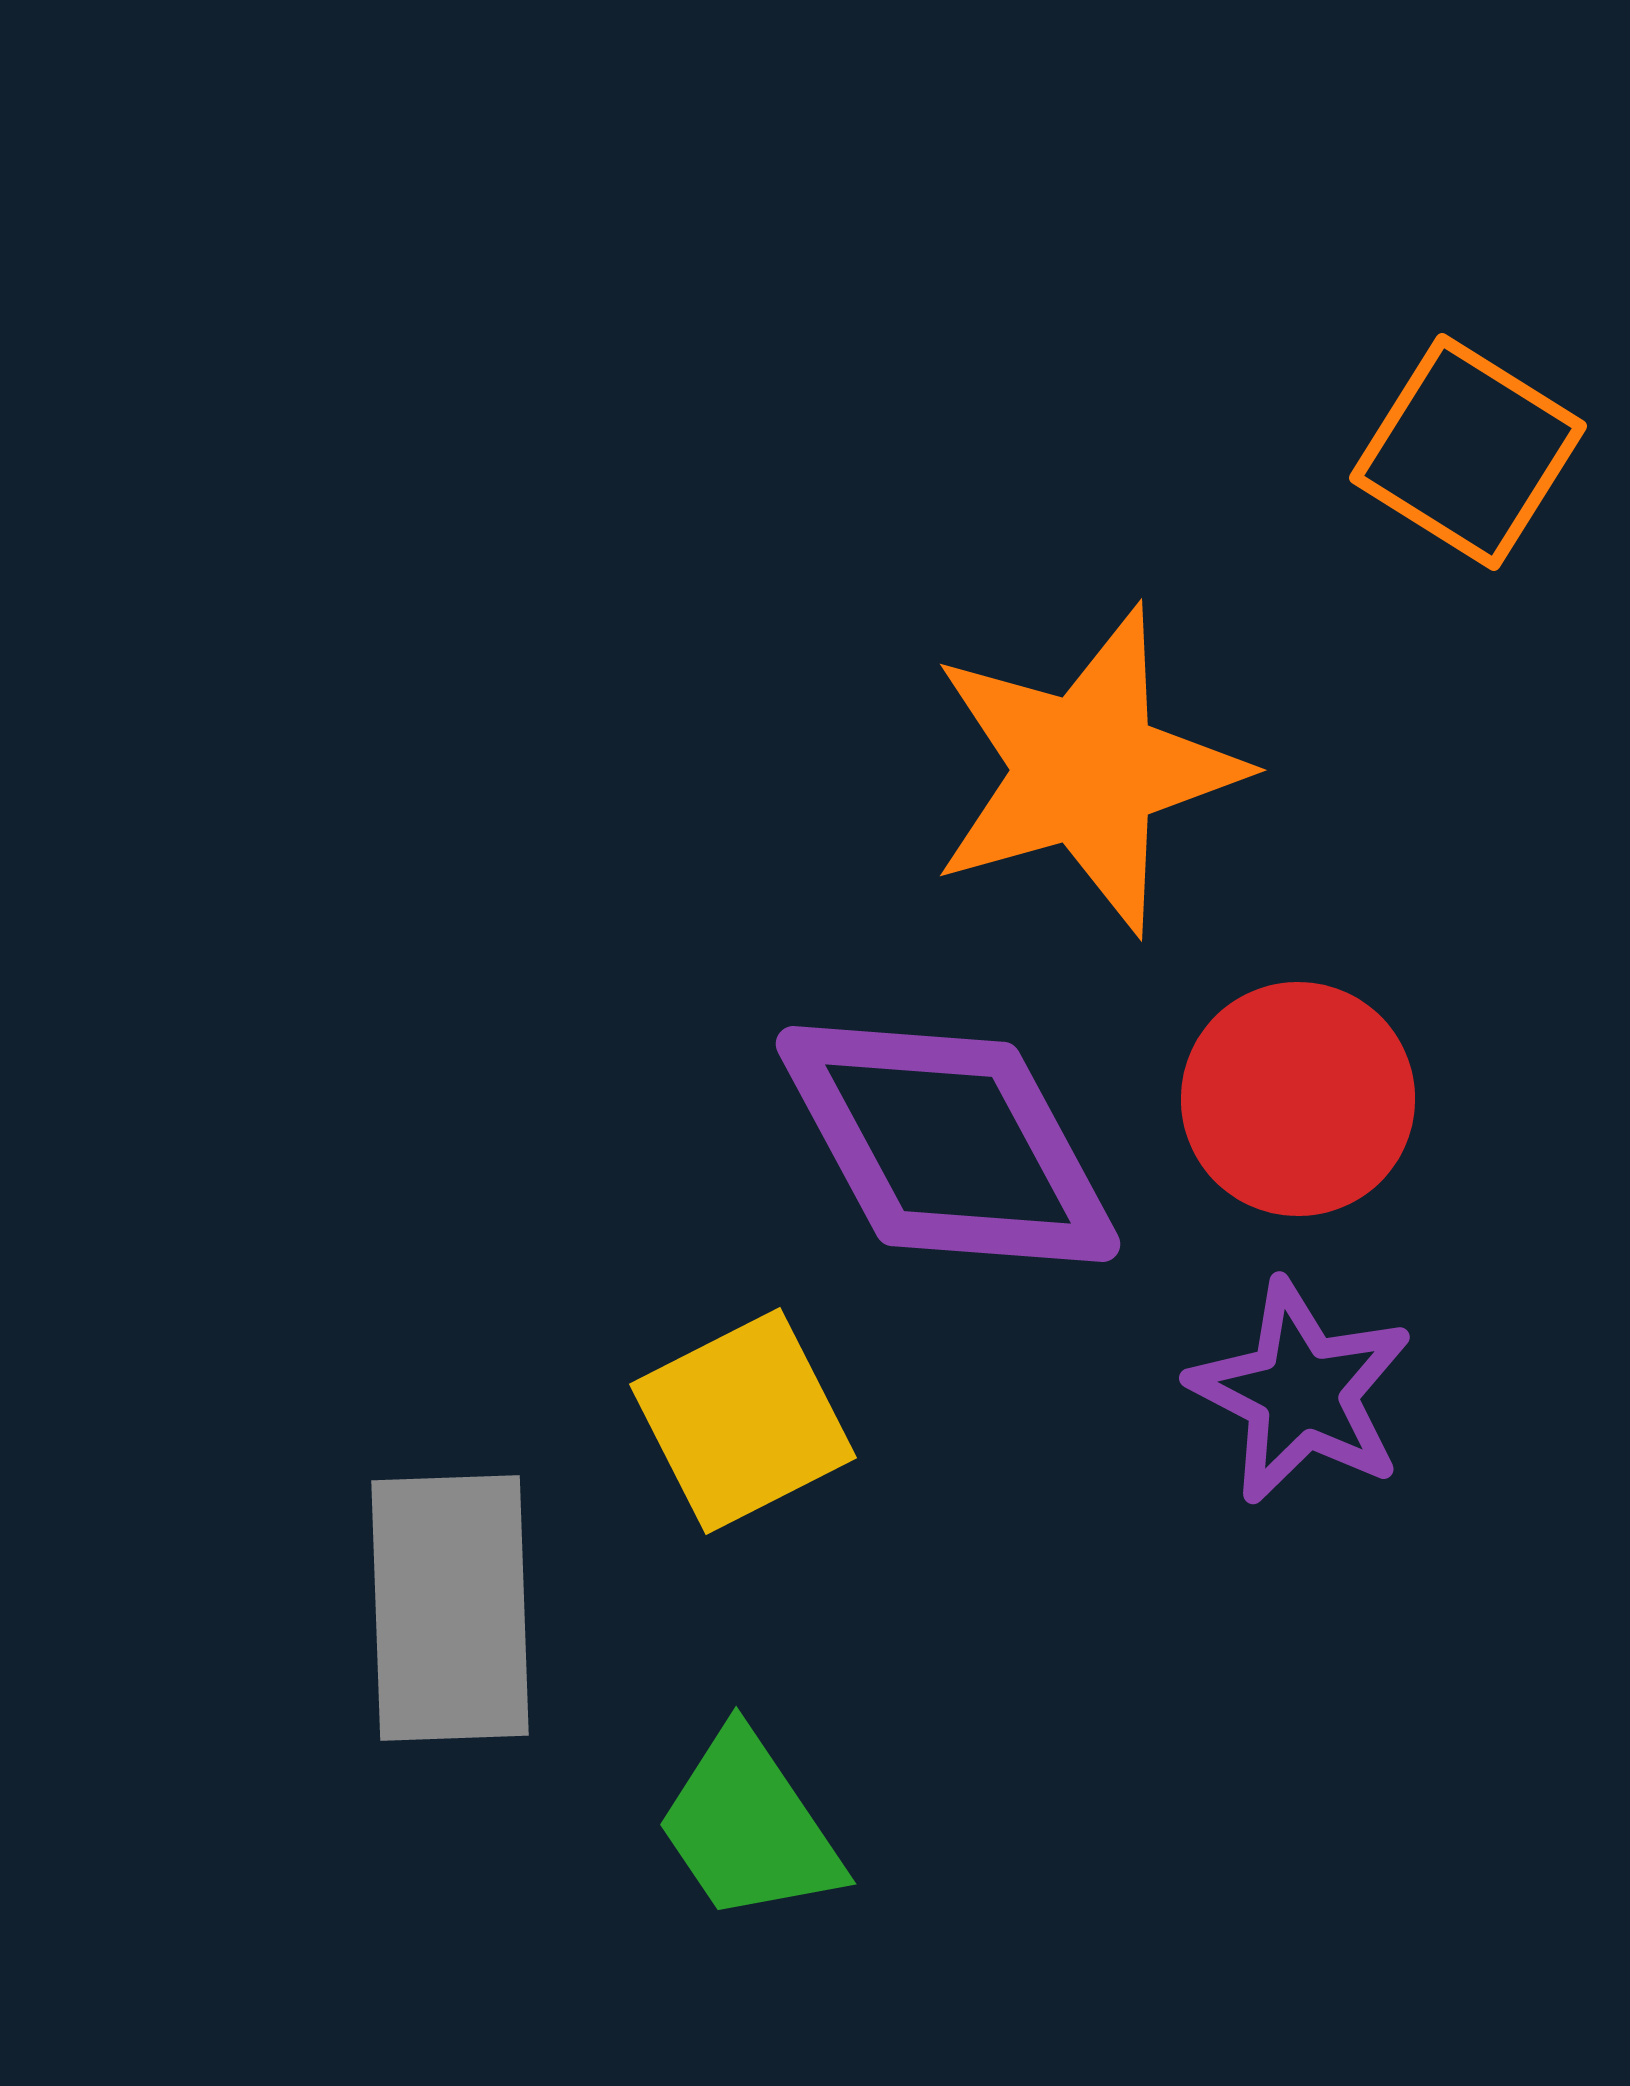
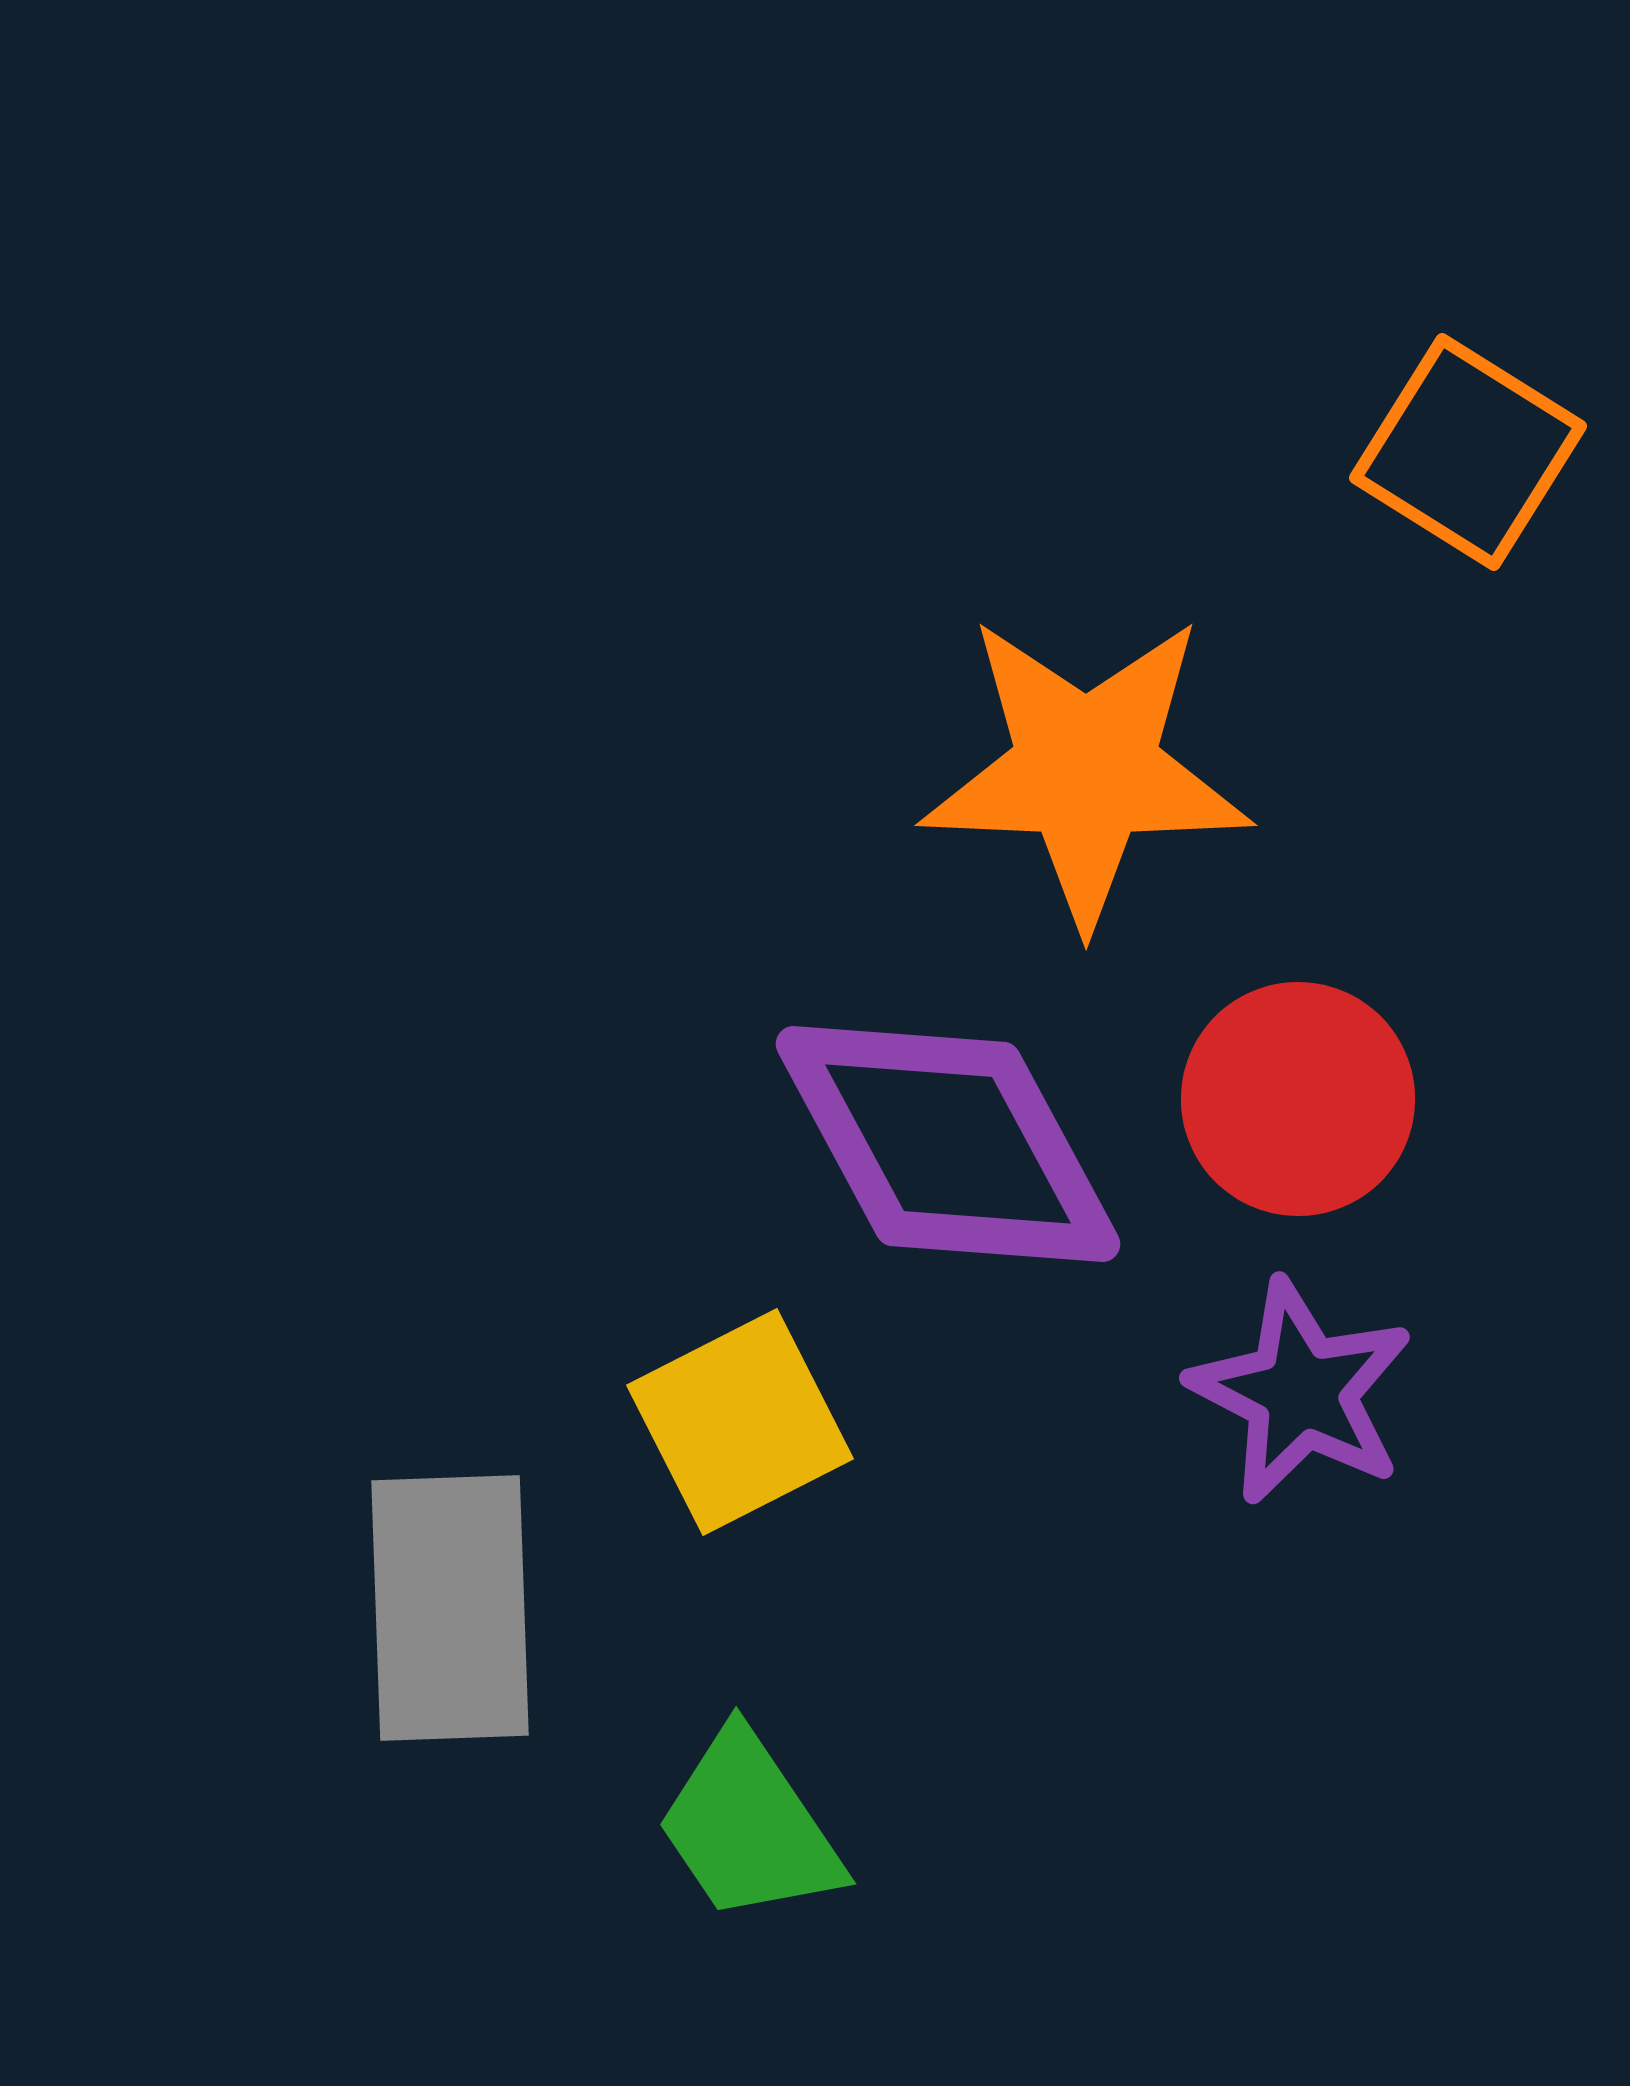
orange star: rotated 18 degrees clockwise
yellow square: moved 3 px left, 1 px down
